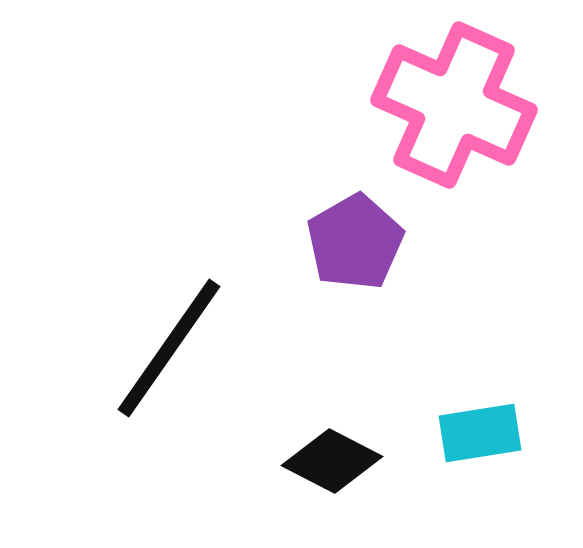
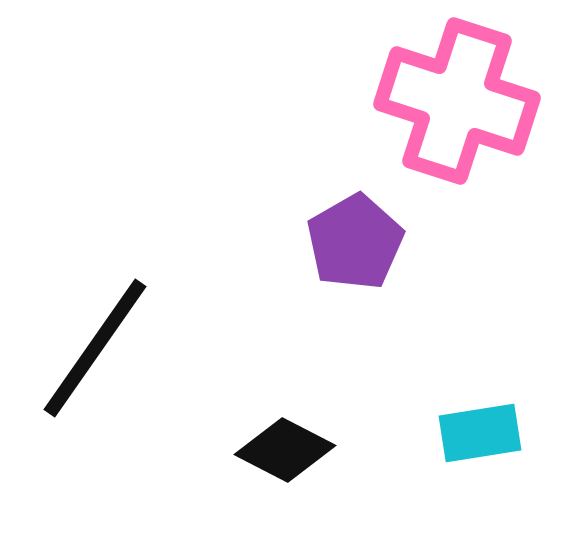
pink cross: moved 3 px right, 4 px up; rotated 6 degrees counterclockwise
black line: moved 74 px left
black diamond: moved 47 px left, 11 px up
